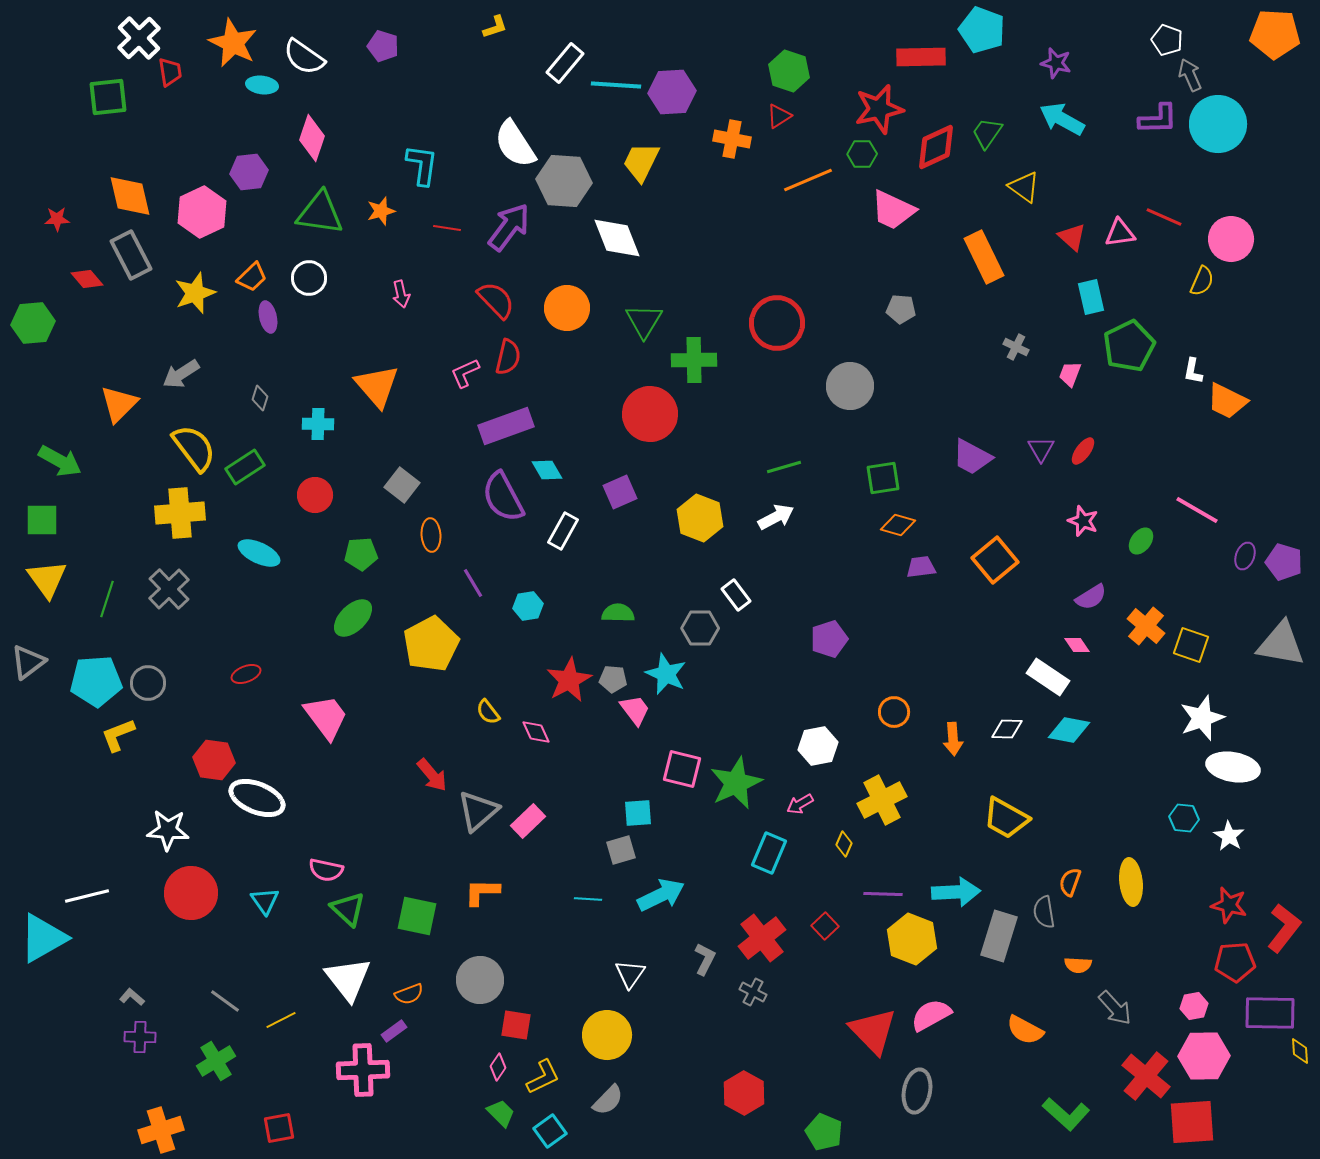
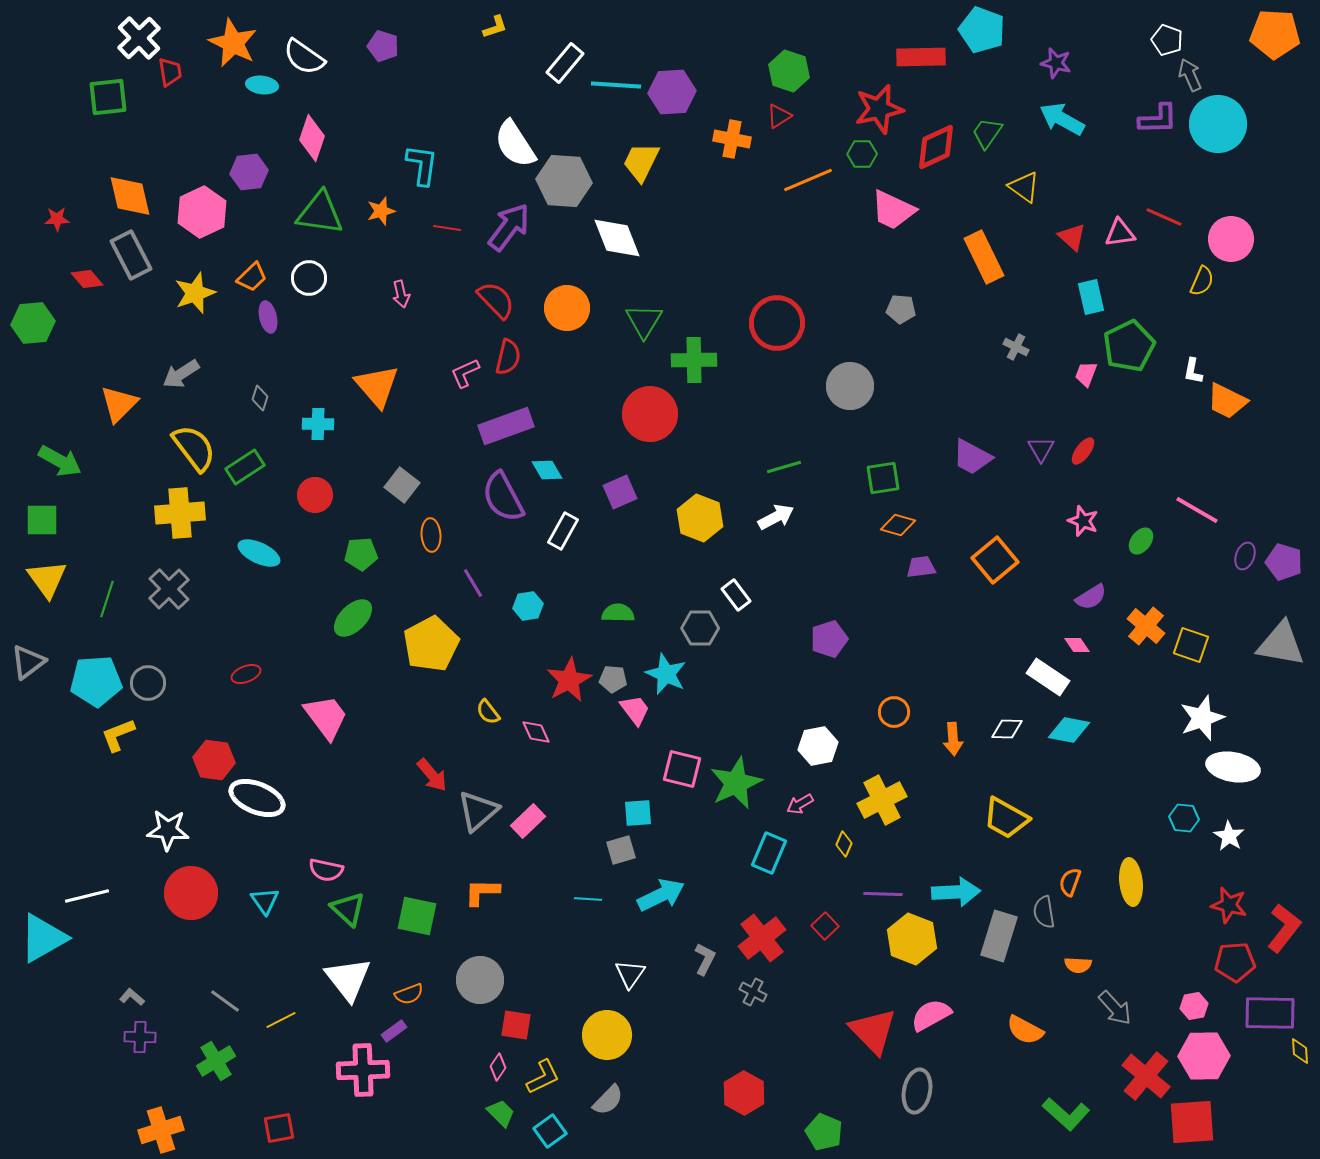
pink trapezoid at (1070, 374): moved 16 px right
